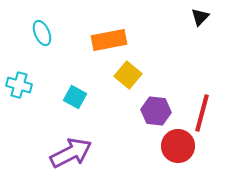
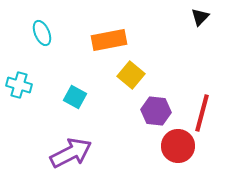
yellow square: moved 3 px right
